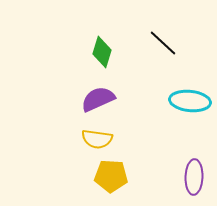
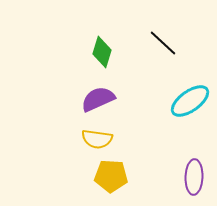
cyan ellipse: rotated 42 degrees counterclockwise
